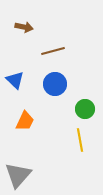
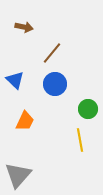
brown line: moved 1 px left, 2 px down; rotated 35 degrees counterclockwise
green circle: moved 3 px right
